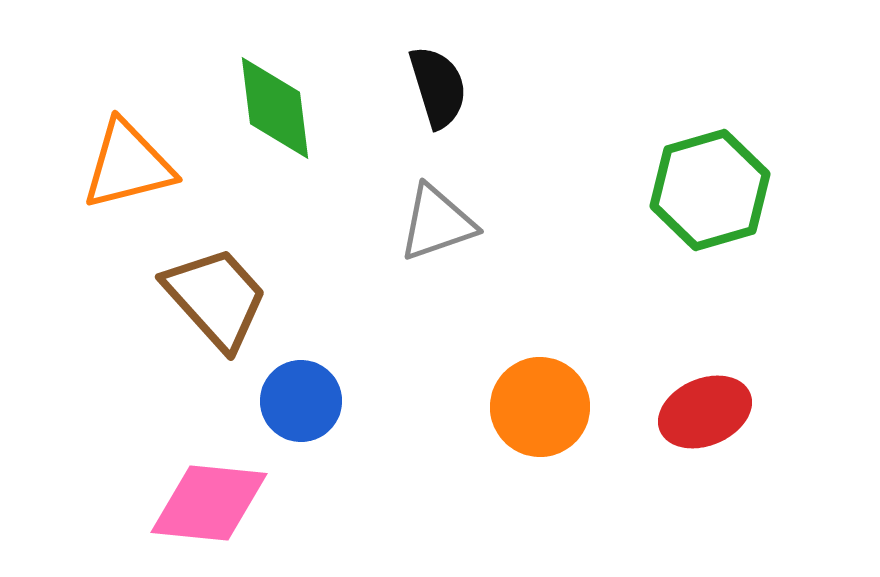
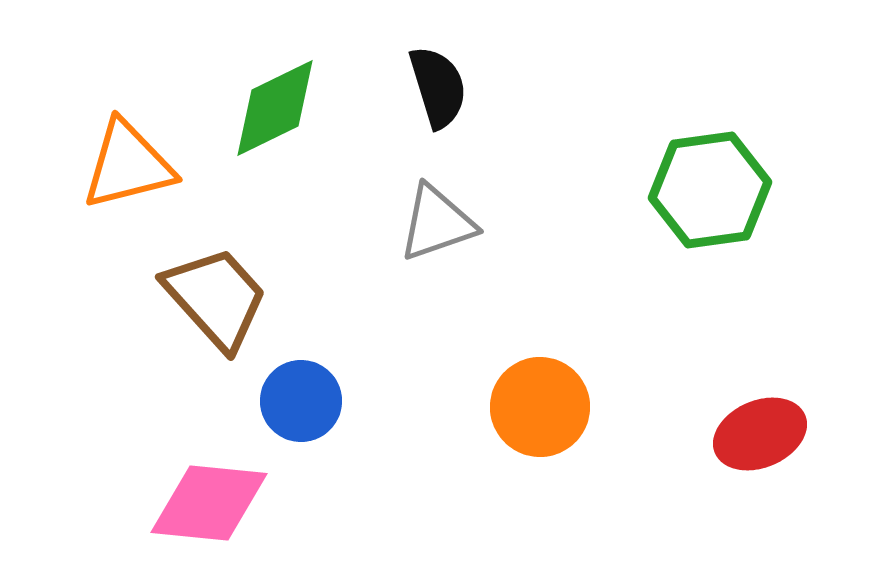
green diamond: rotated 71 degrees clockwise
green hexagon: rotated 8 degrees clockwise
red ellipse: moved 55 px right, 22 px down
